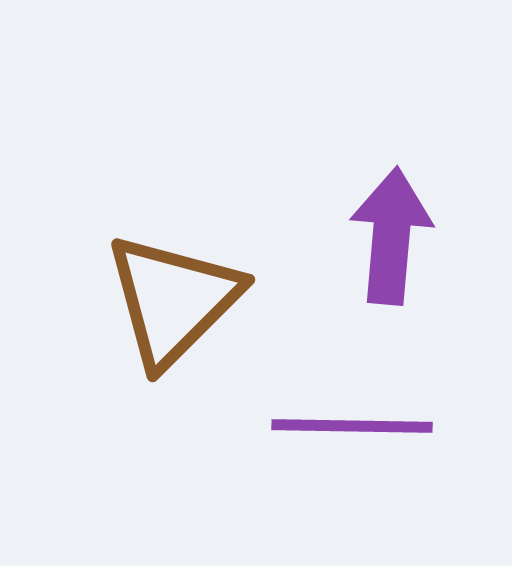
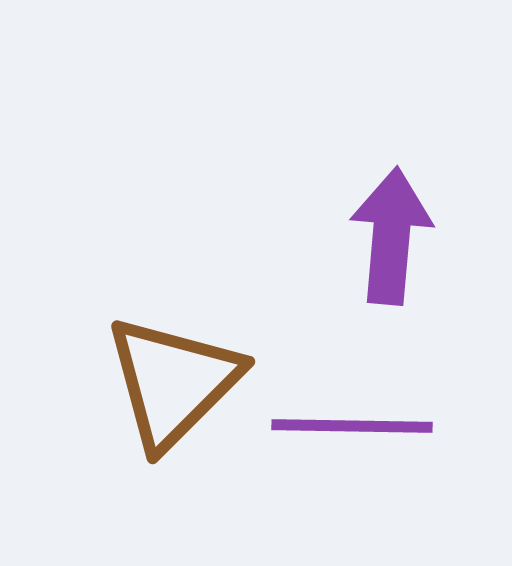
brown triangle: moved 82 px down
